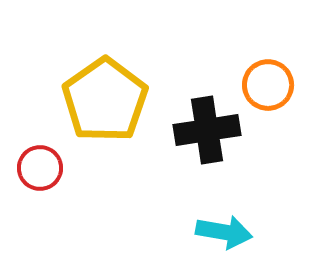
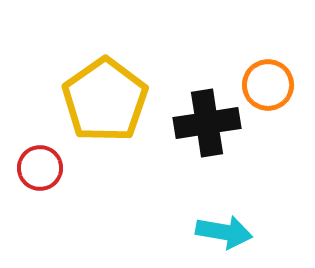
black cross: moved 7 px up
